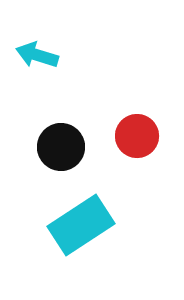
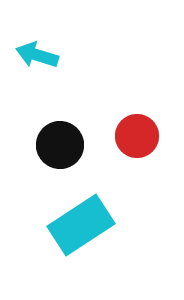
black circle: moved 1 px left, 2 px up
